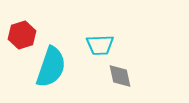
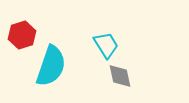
cyan trapezoid: moved 6 px right; rotated 120 degrees counterclockwise
cyan semicircle: moved 1 px up
